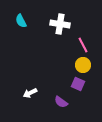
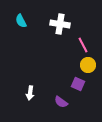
yellow circle: moved 5 px right
white arrow: rotated 56 degrees counterclockwise
